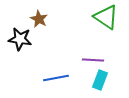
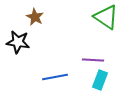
brown star: moved 4 px left, 2 px up
black star: moved 2 px left, 3 px down
blue line: moved 1 px left, 1 px up
